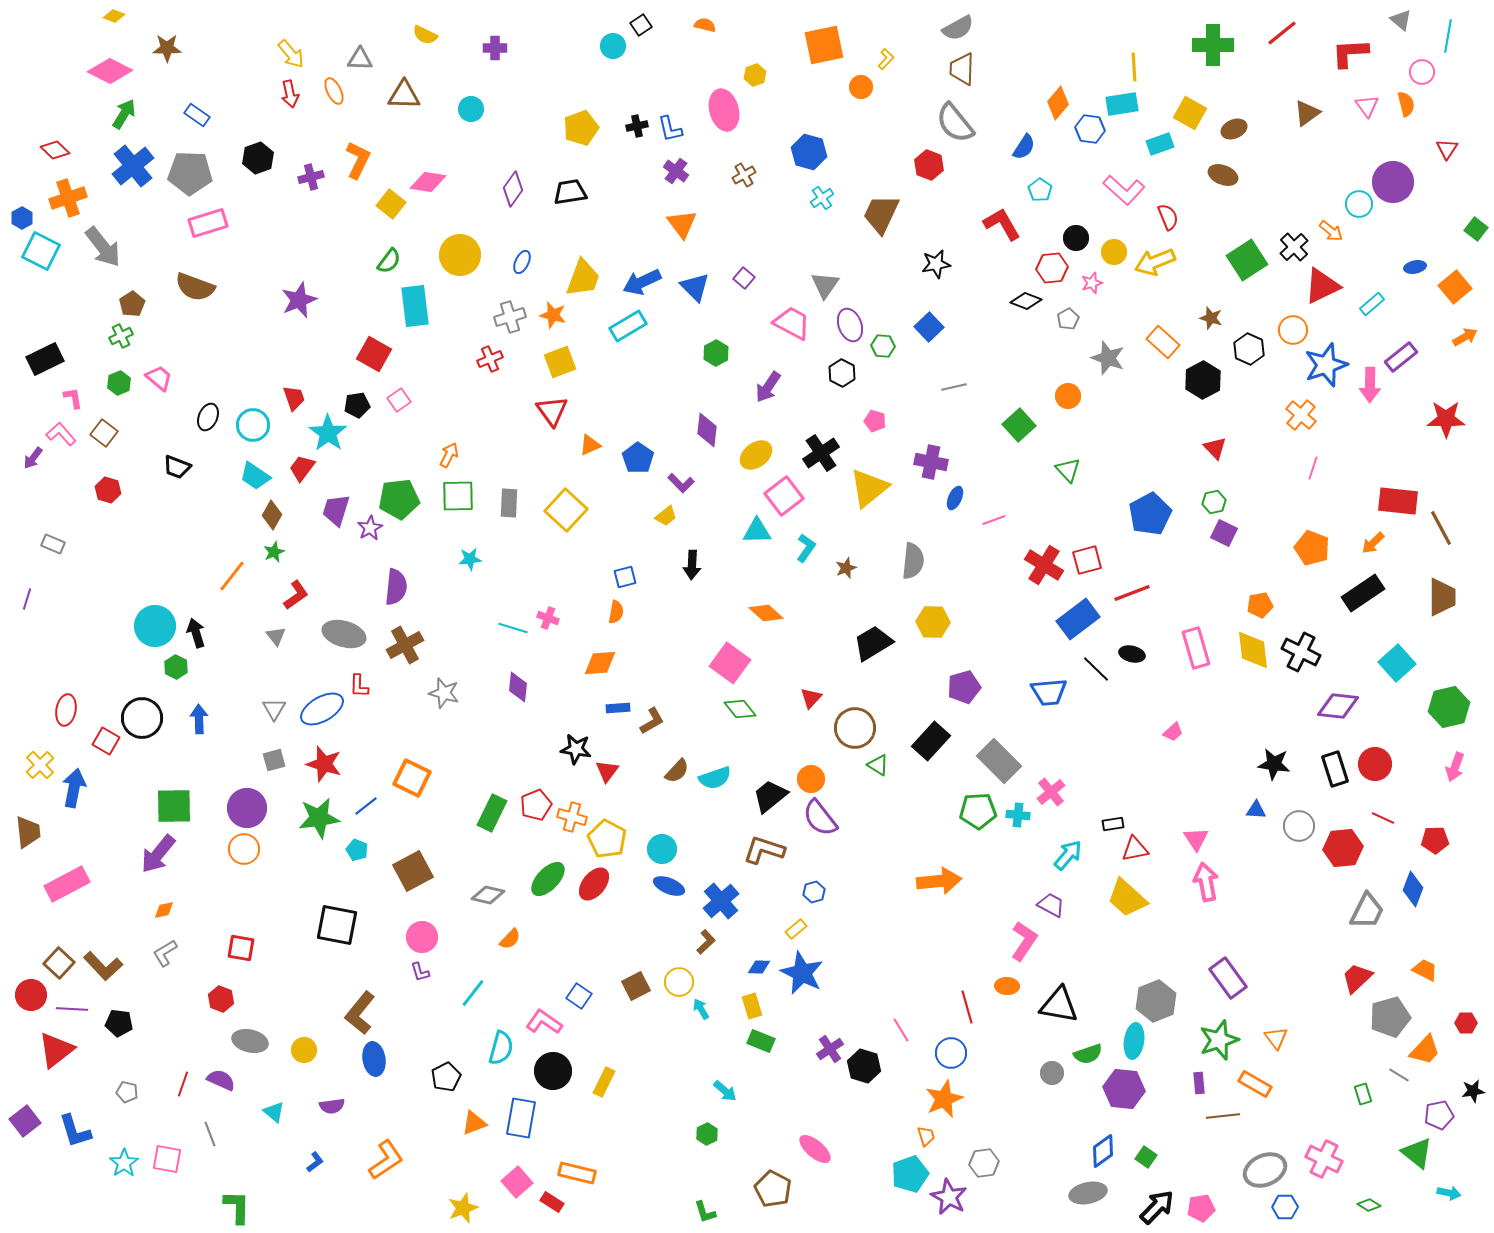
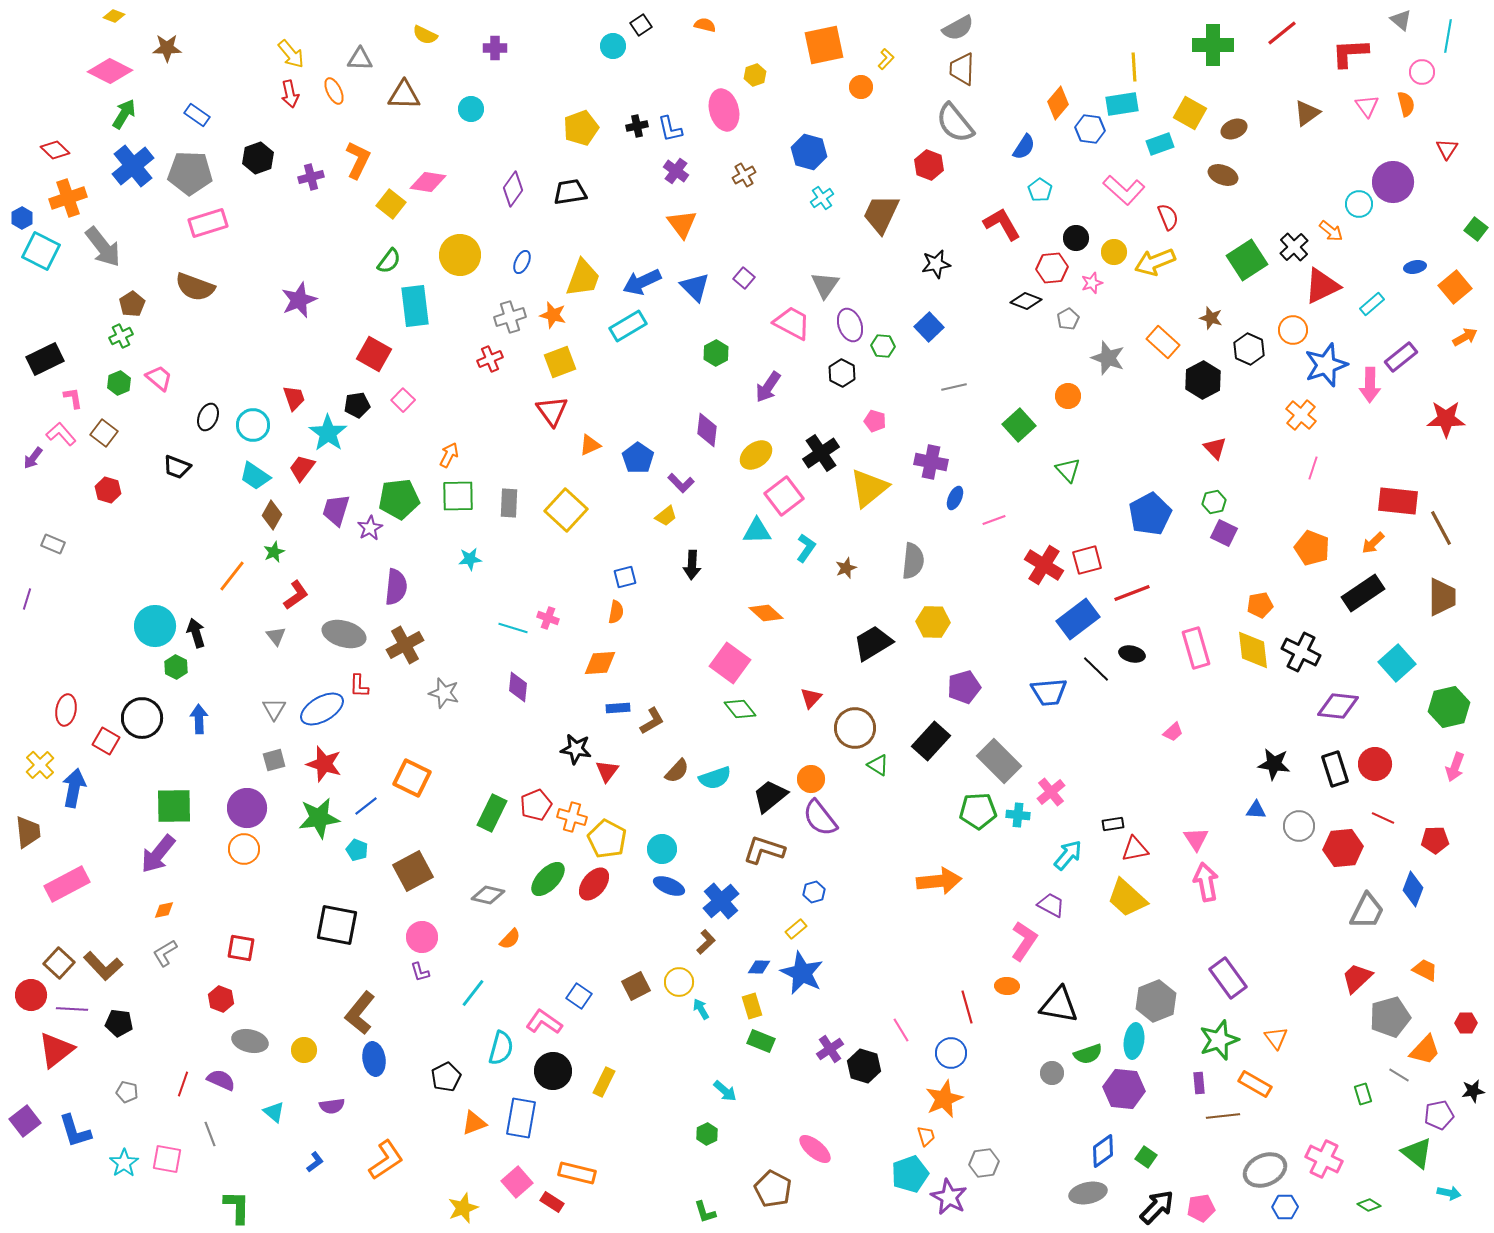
pink square at (399, 400): moved 4 px right; rotated 10 degrees counterclockwise
